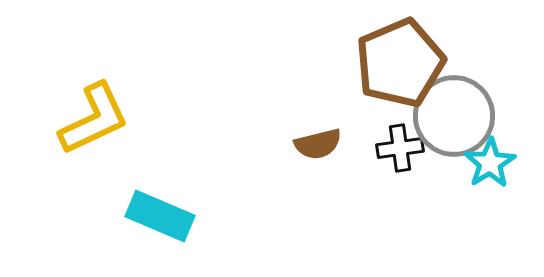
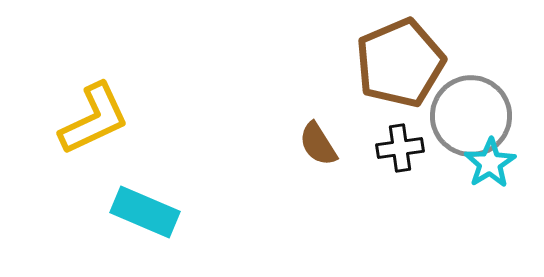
gray circle: moved 17 px right
brown semicircle: rotated 72 degrees clockwise
cyan rectangle: moved 15 px left, 4 px up
